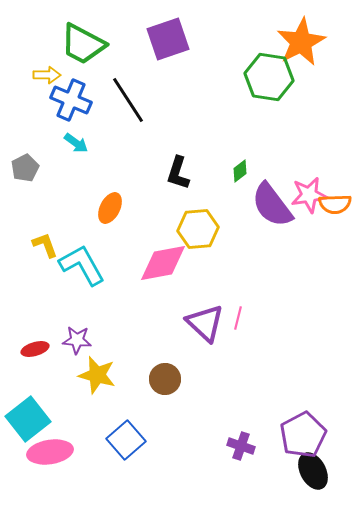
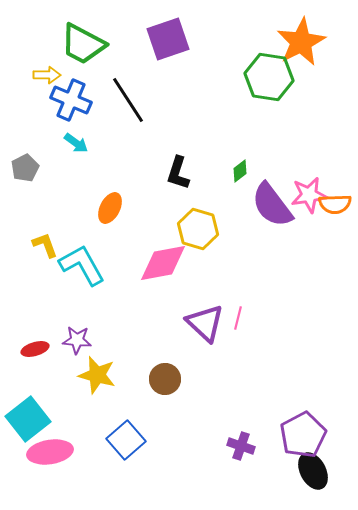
yellow hexagon: rotated 21 degrees clockwise
